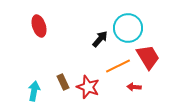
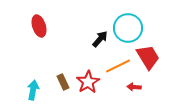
red star: moved 5 px up; rotated 20 degrees clockwise
cyan arrow: moved 1 px left, 1 px up
